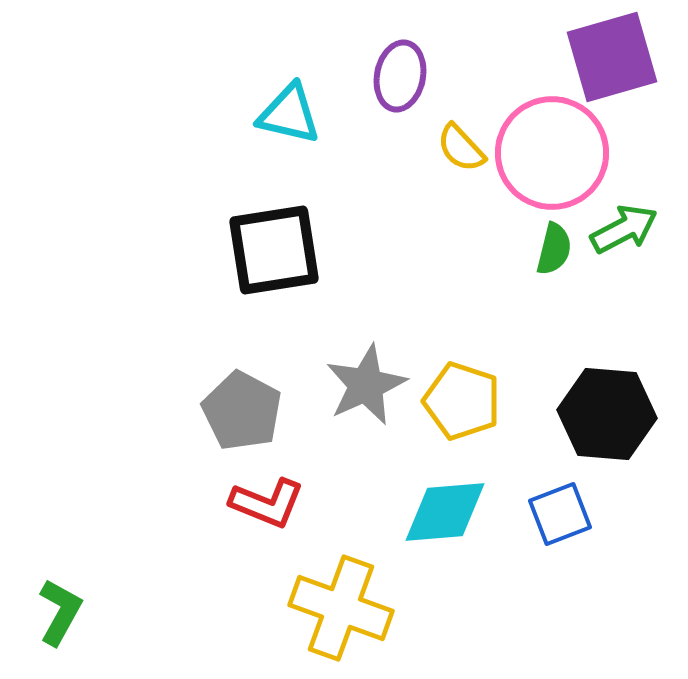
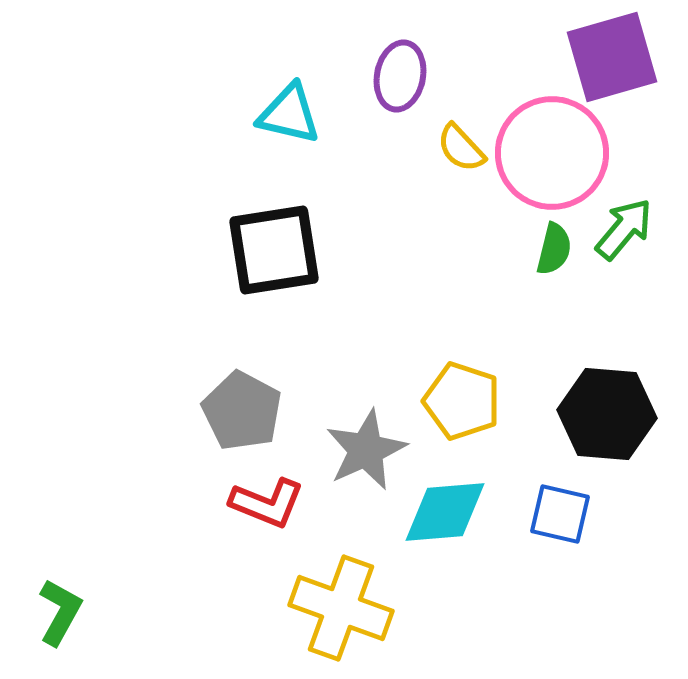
green arrow: rotated 22 degrees counterclockwise
gray star: moved 65 px down
blue square: rotated 34 degrees clockwise
